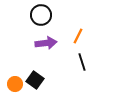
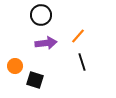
orange line: rotated 14 degrees clockwise
black square: rotated 18 degrees counterclockwise
orange circle: moved 18 px up
